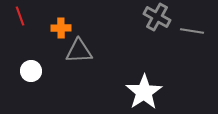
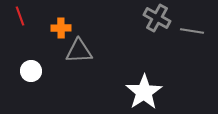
gray cross: moved 1 px down
